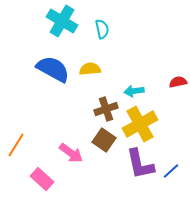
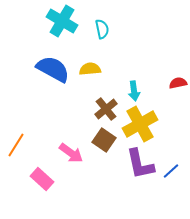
red semicircle: moved 1 px down
cyan arrow: rotated 90 degrees counterclockwise
brown cross: rotated 20 degrees counterclockwise
